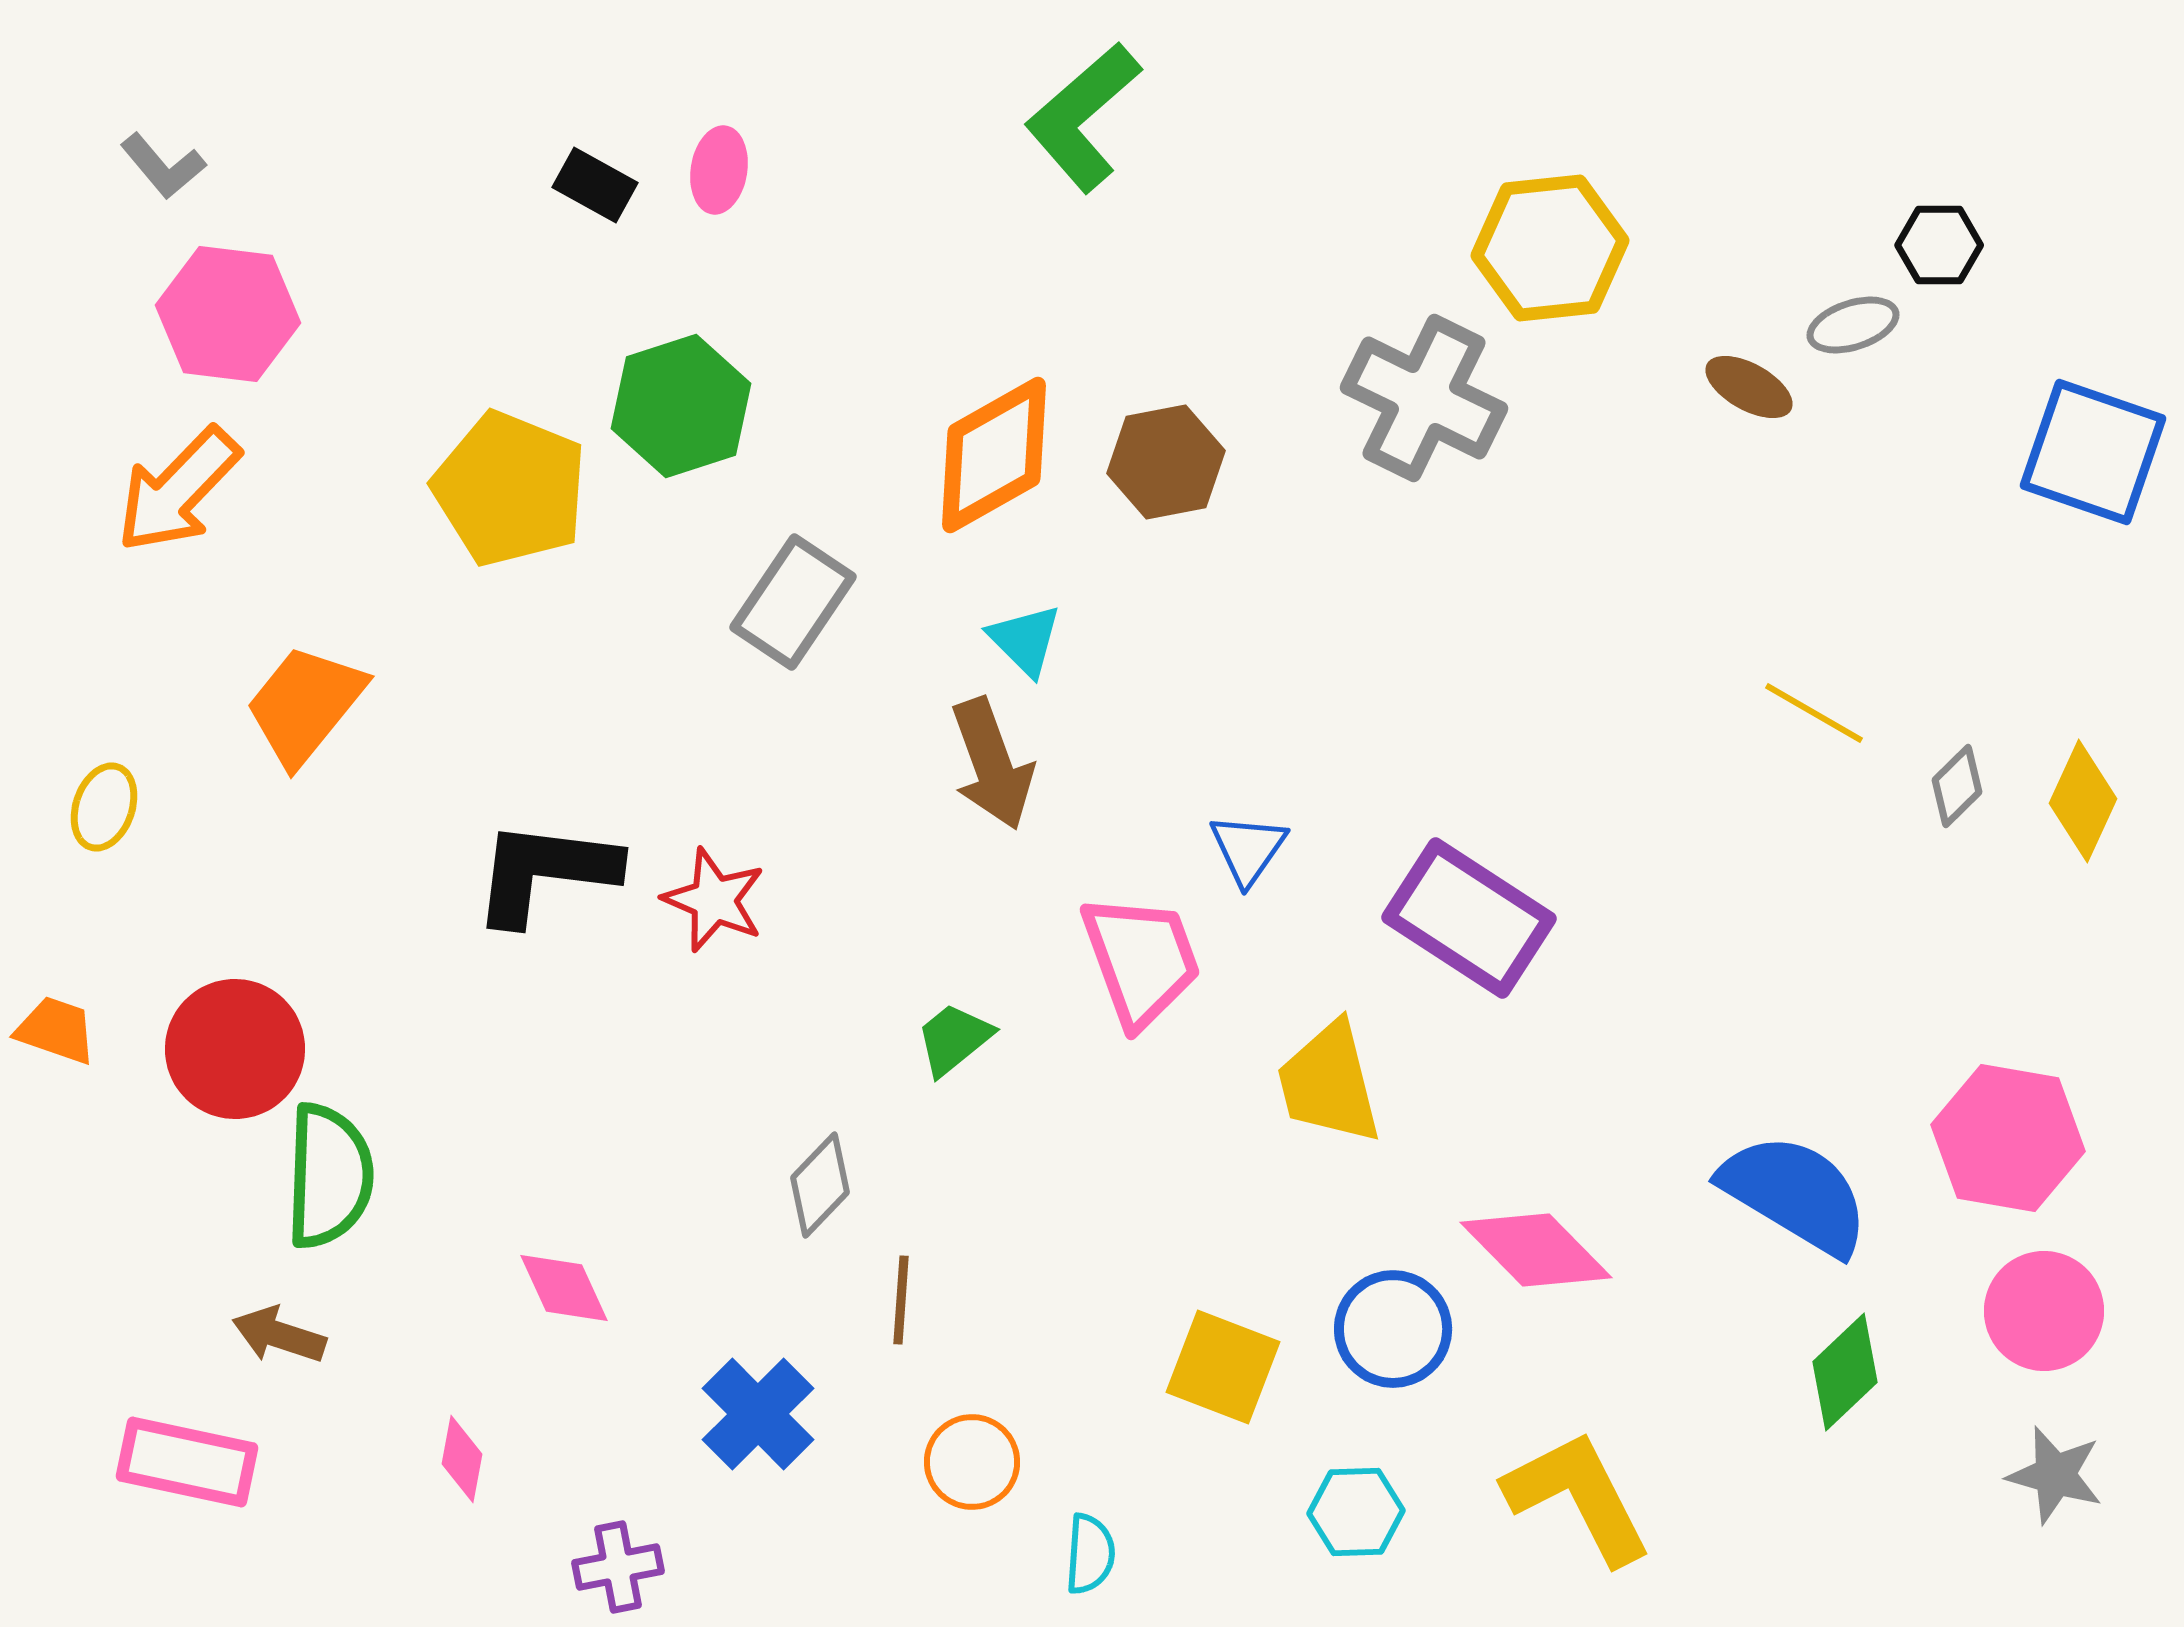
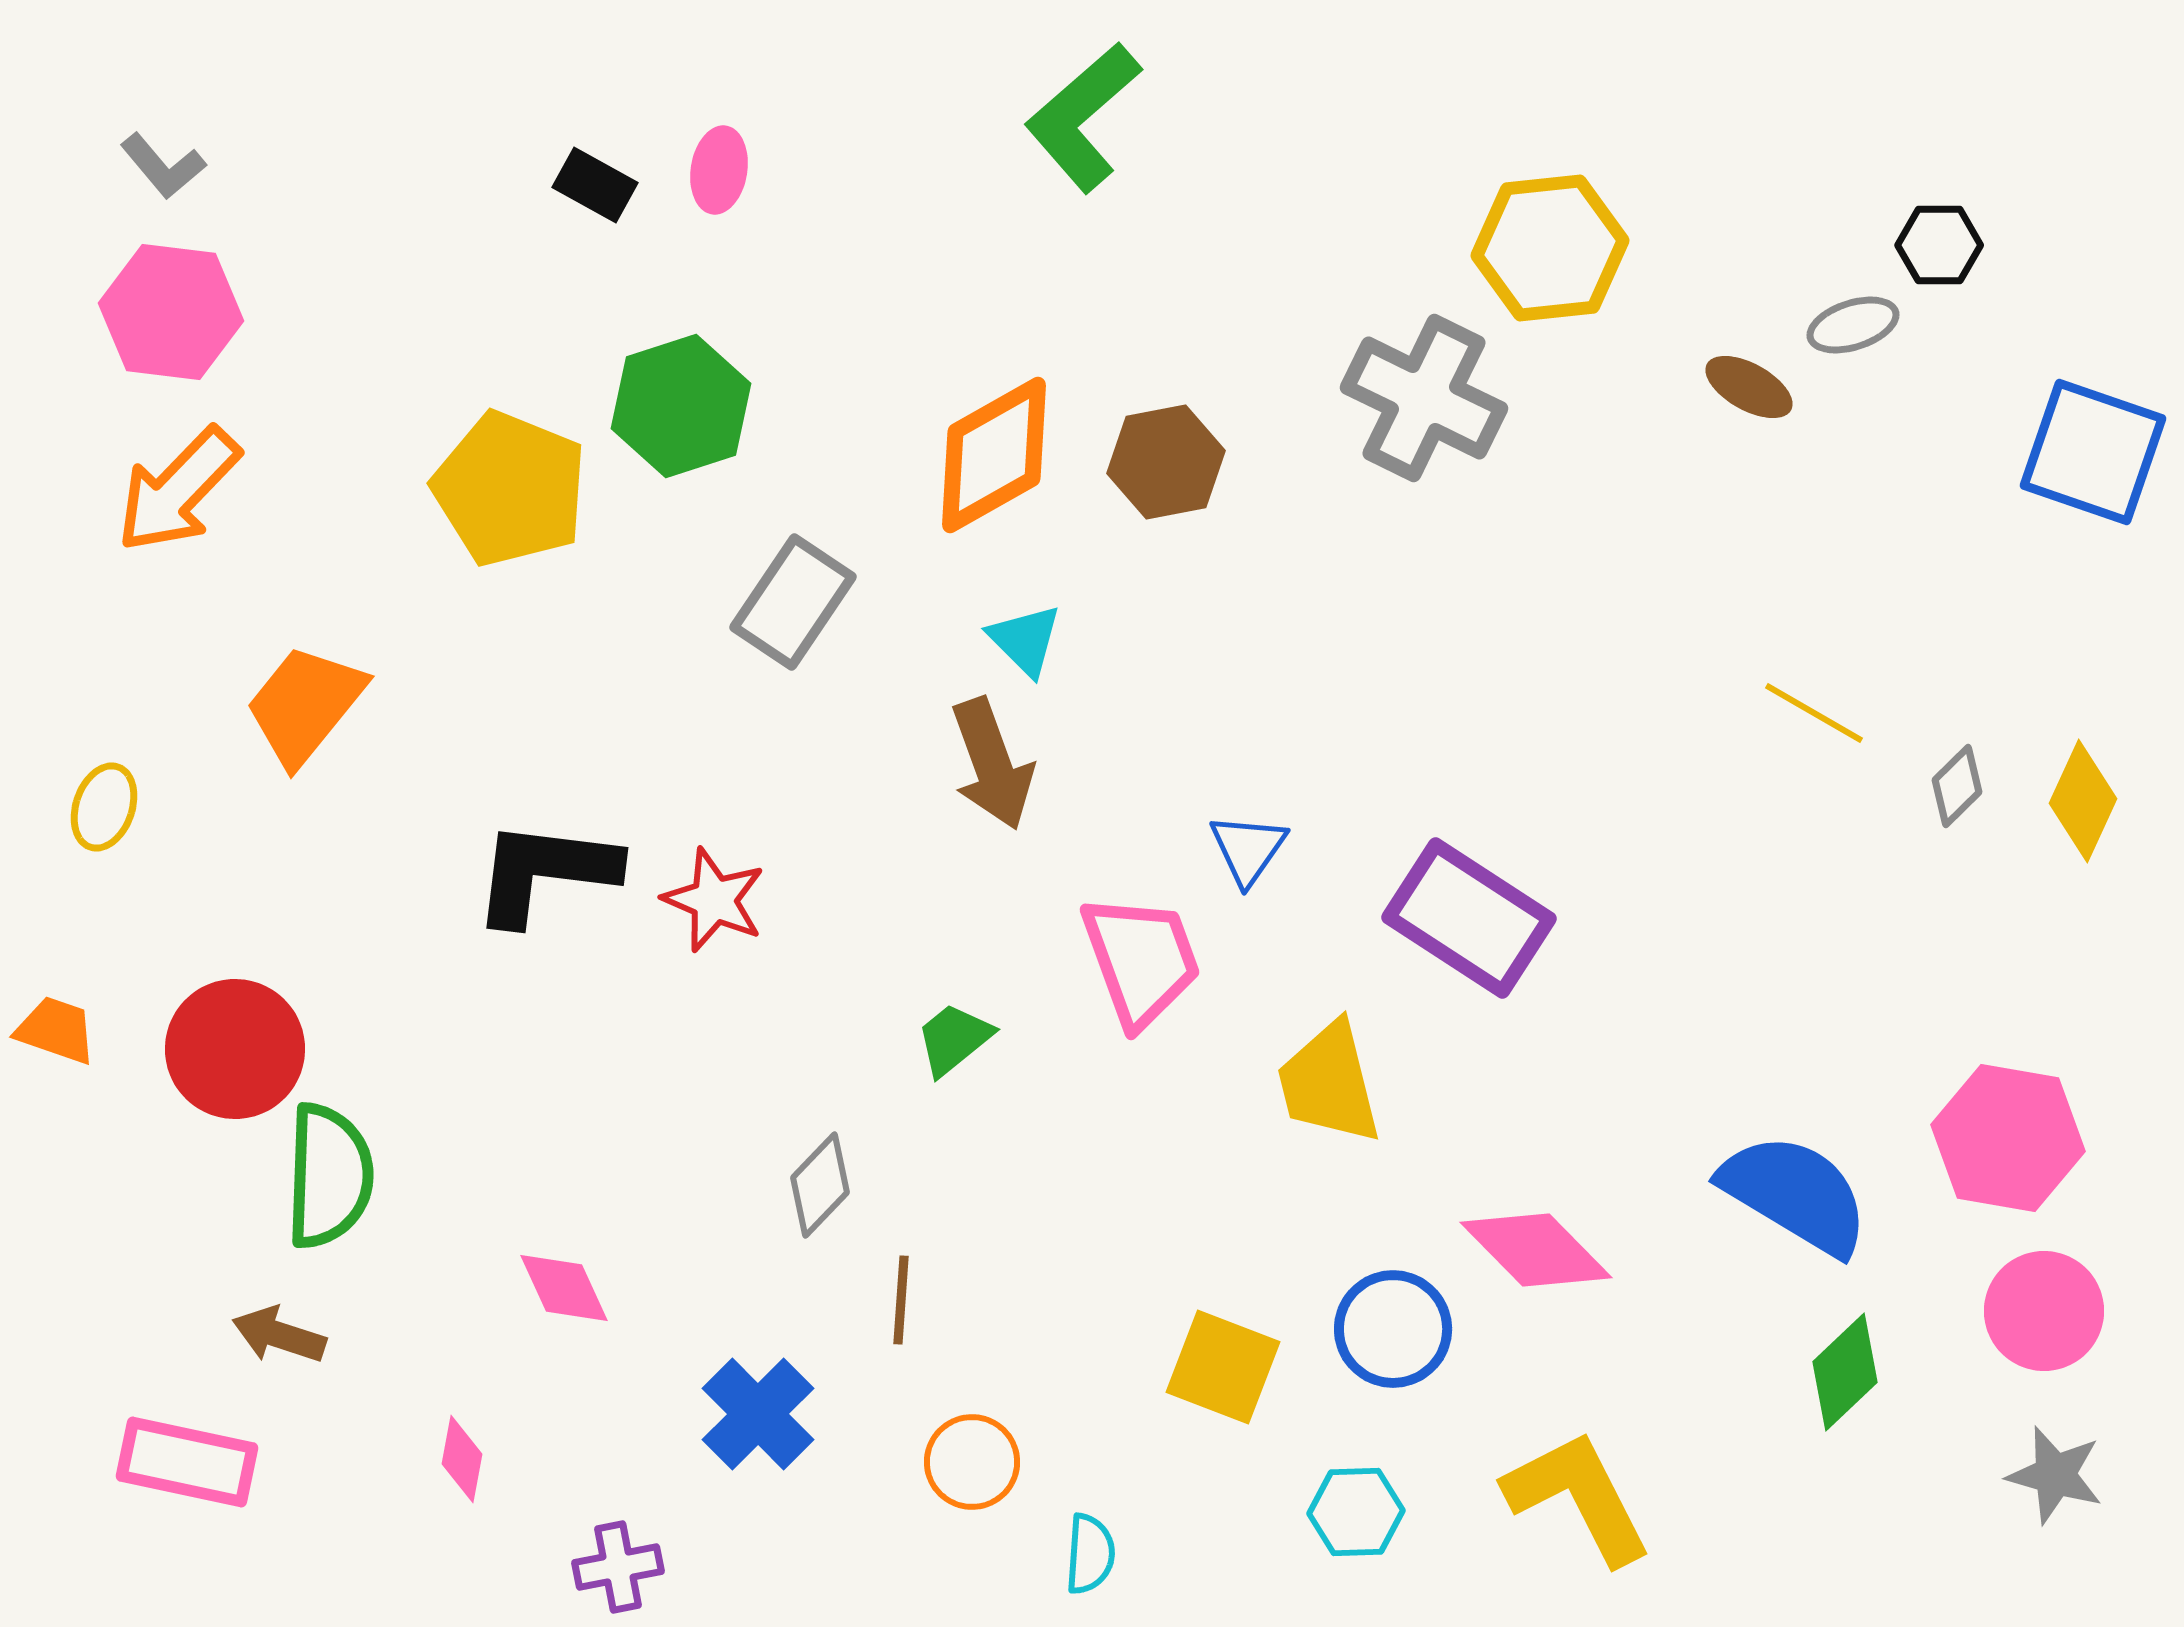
pink hexagon at (228, 314): moved 57 px left, 2 px up
